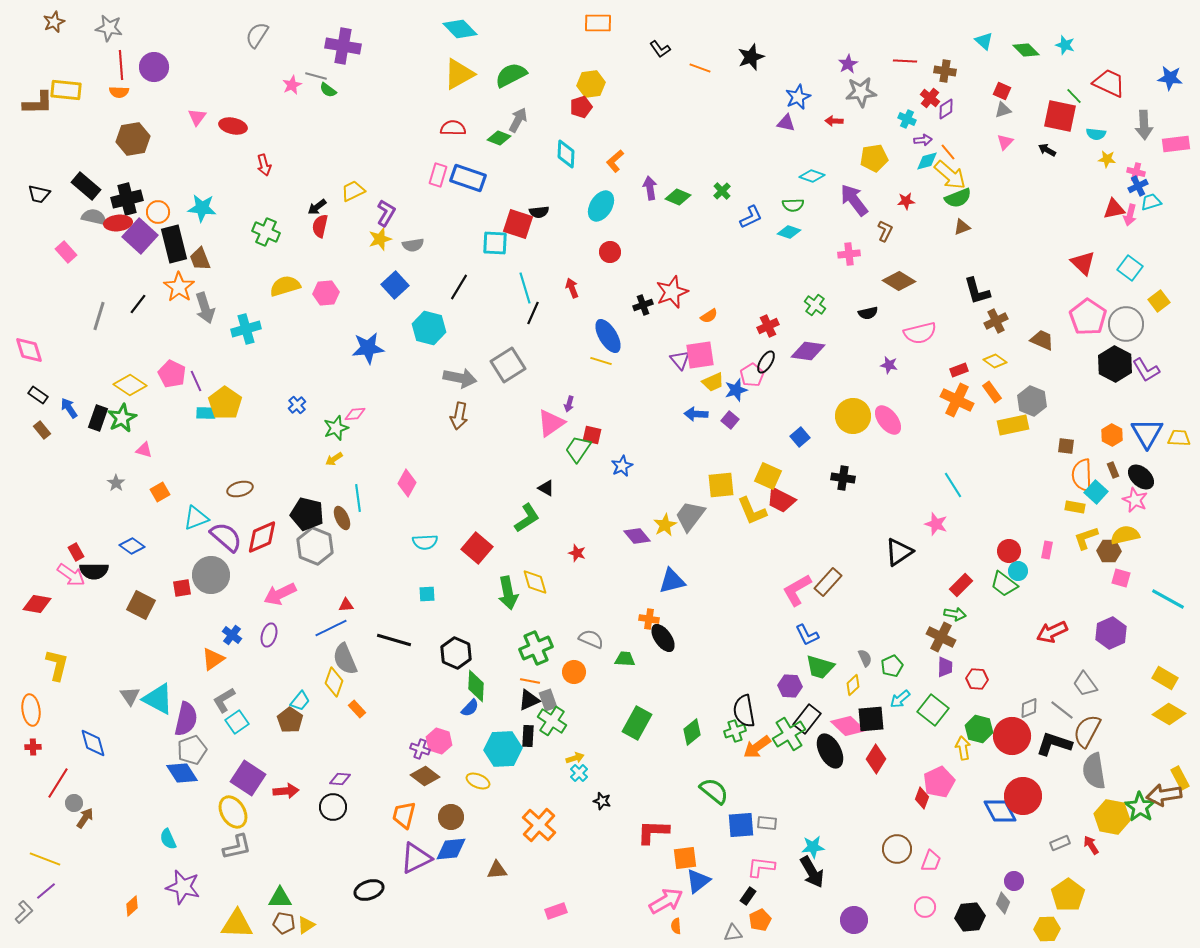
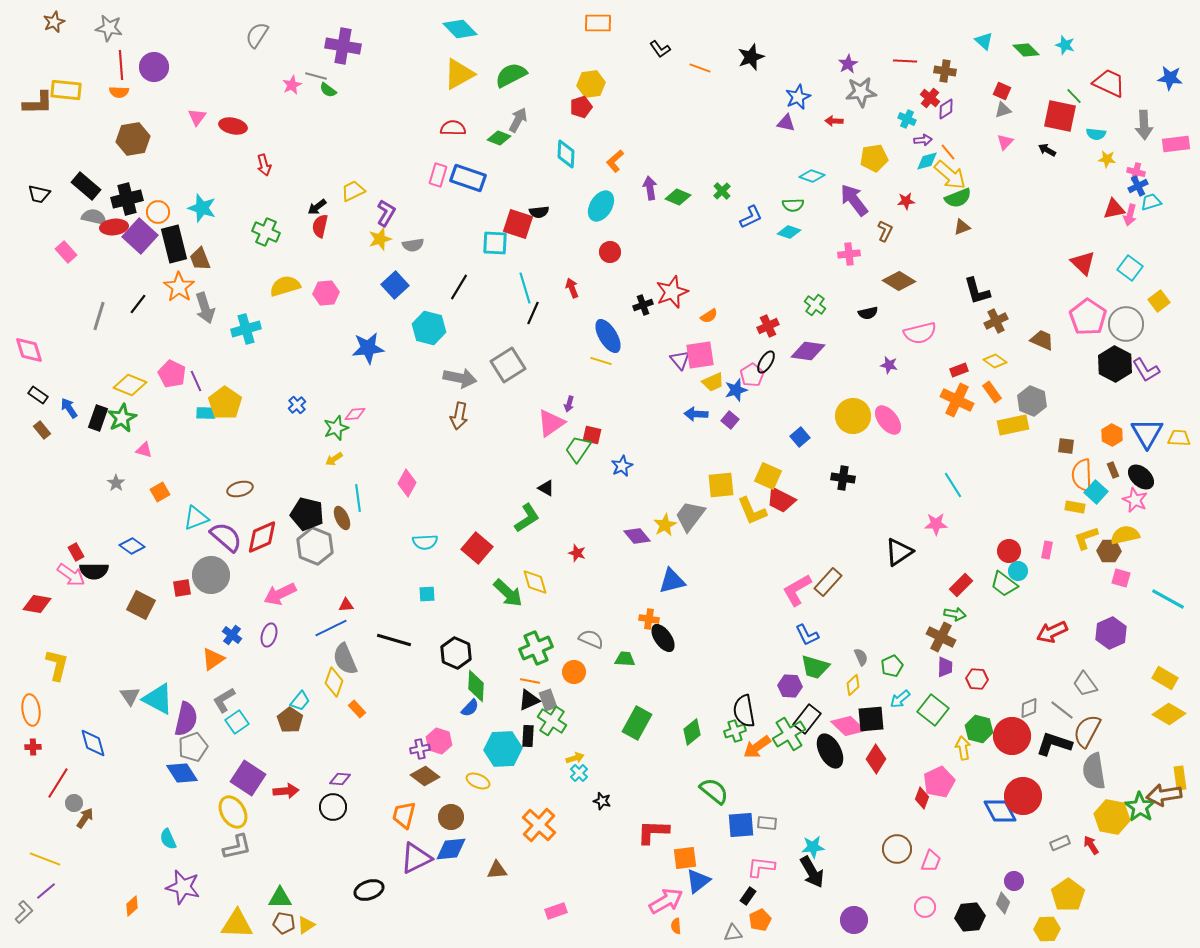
cyan star at (202, 208): rotated 12 degrees clockwise
red ellipse at (118, 223): moved 4 px left, 4 px down
yellow diamond at (130, 385): rotated 12 degrees counterclockwise
pink star at (936, 524): rotated 20 degrees counterclockwise
green arrow at (508, 593): rotated 36 degrees counterclockwise
gray semicircle at (865, 658): moved 4 px left, 1 px up
green trapezoid at (820, 667): moved 5 px left
purple cross at (420, 749): rotated 30 degrees counterclockwise
gray pentagon at (192, 750): moved 1 px right, 3 px up
yellow rectangle at (1180, 778): rotated 20 degrees clockwise
